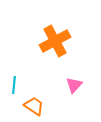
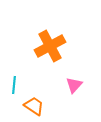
orange cross: moved 5 px left, 5 px down
